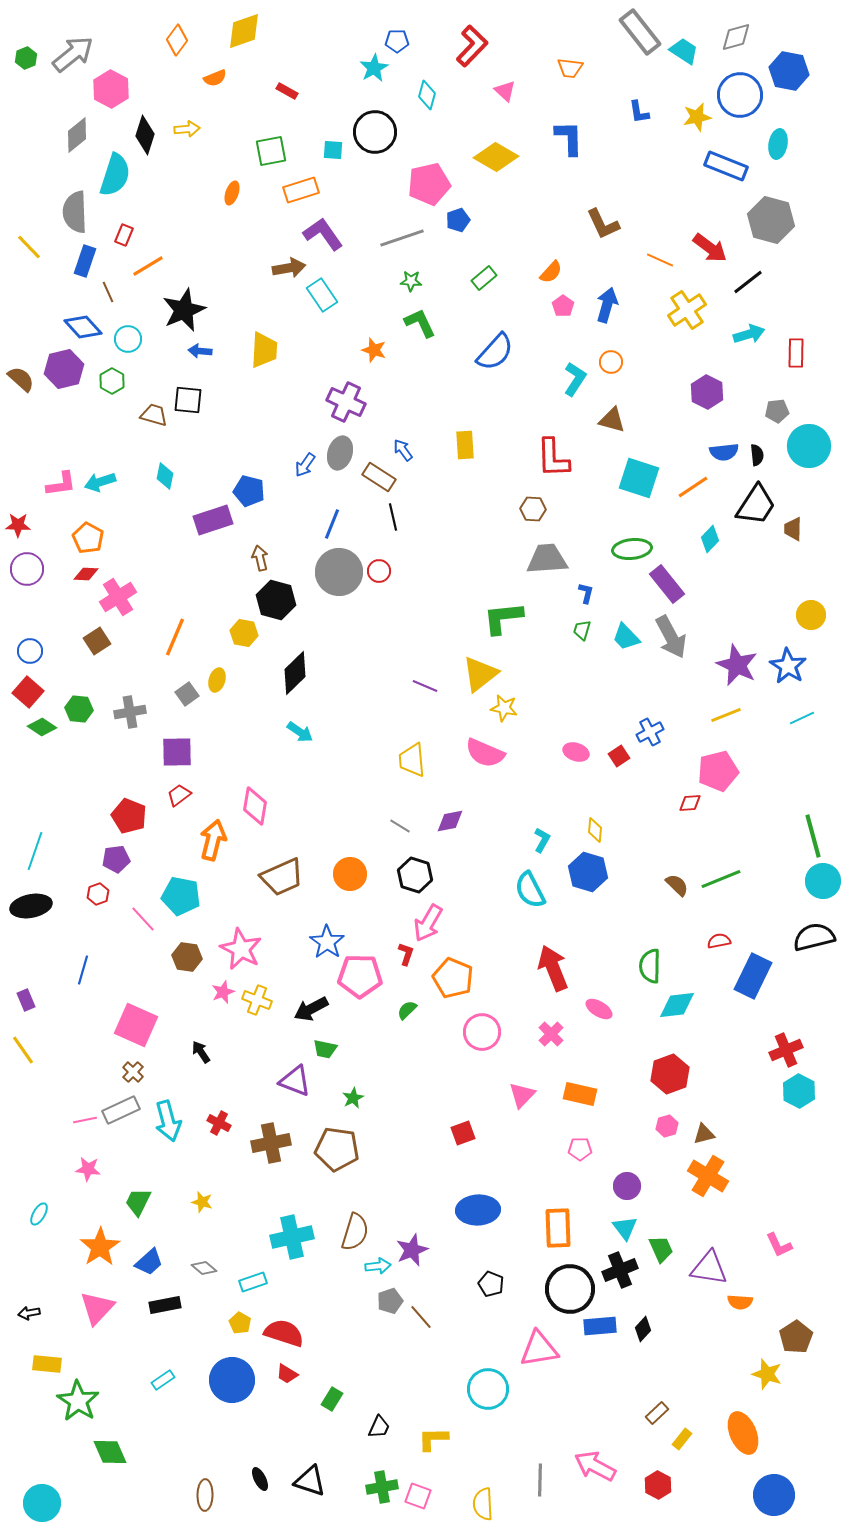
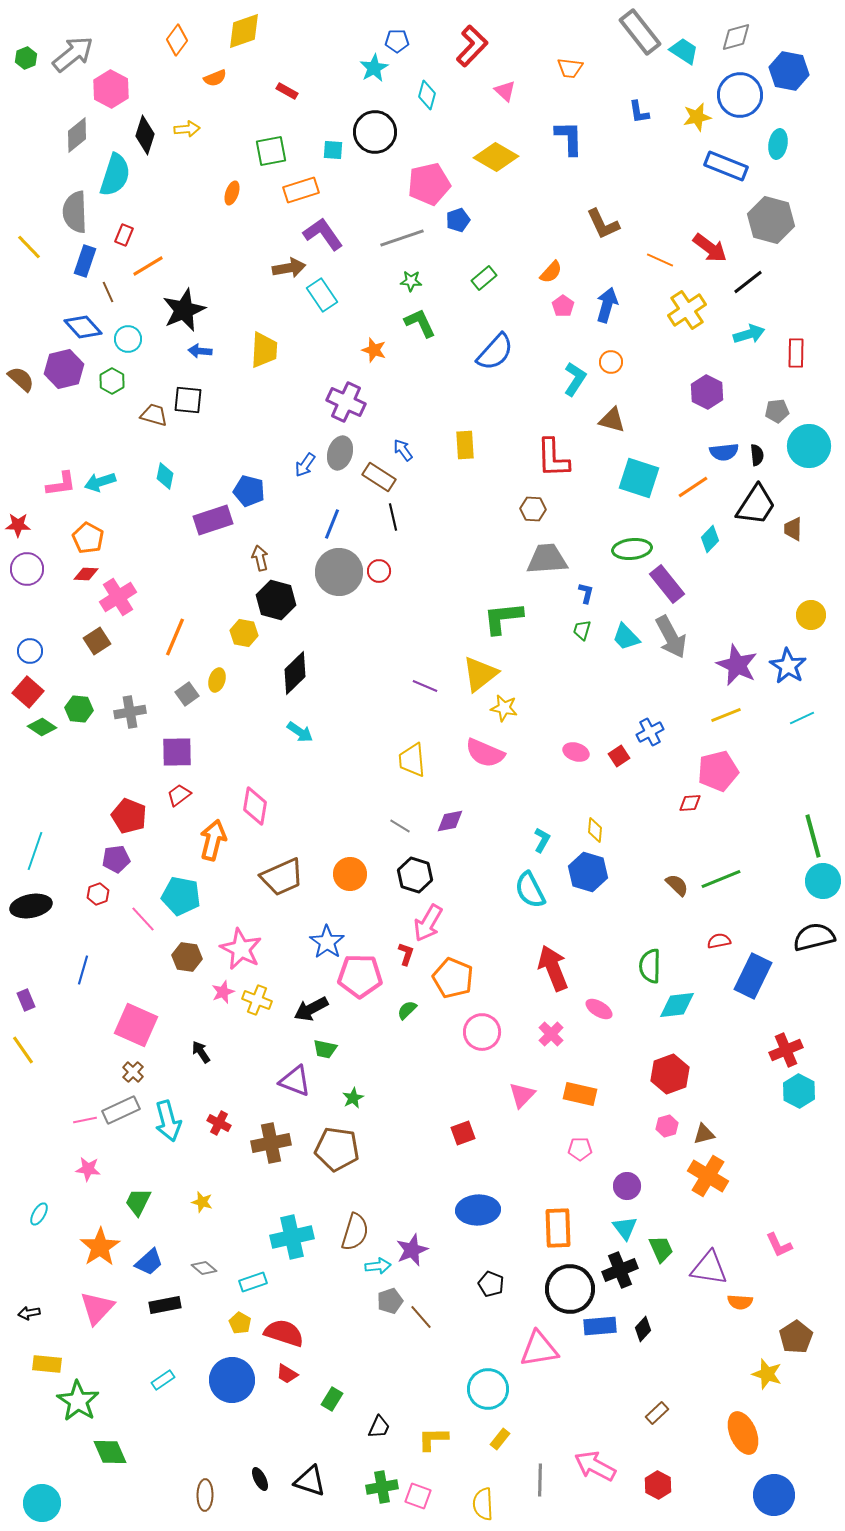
yellow rectangle at (682, 1439): moved 182 px left
